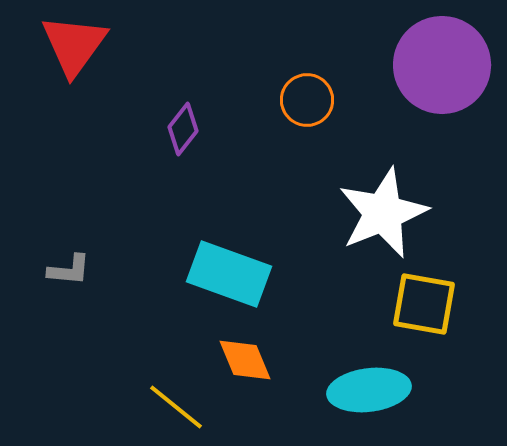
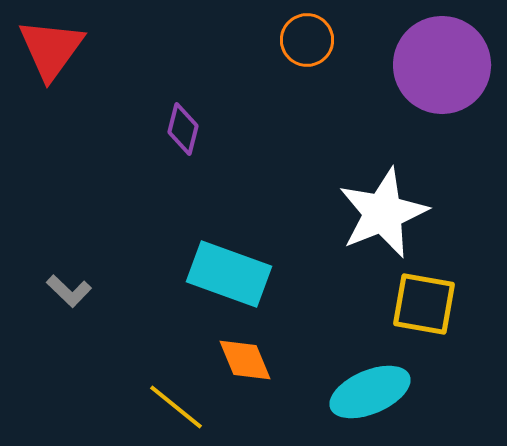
red triangle: moved 23 px left, 4 px down
orange circle: moved 60 px up
purple diamond: rotated 24 degrees counterclockwise
gray L-shape: moved 21 px down; rotated 39 degrees clockwise
cyan ellipse: moved 1 px right, 2 px down; rotated 16 degrees counterclockwise
